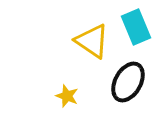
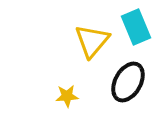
yellow triangle: rotated 36 degrees clockwise
yellow star: rotated 25 degrees counterclockwise
